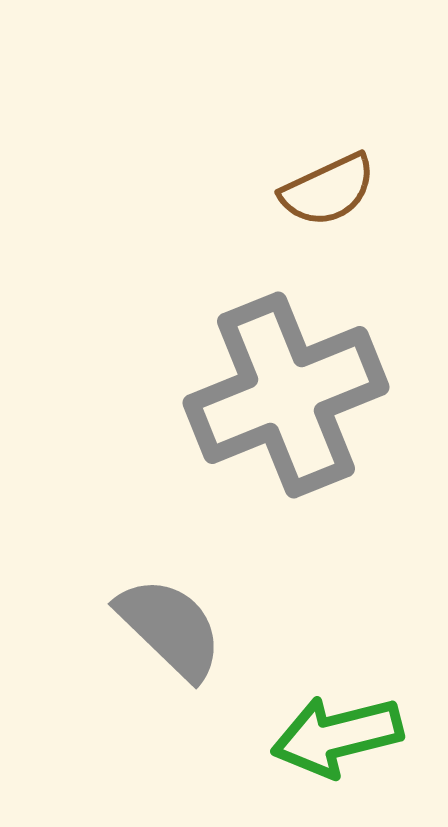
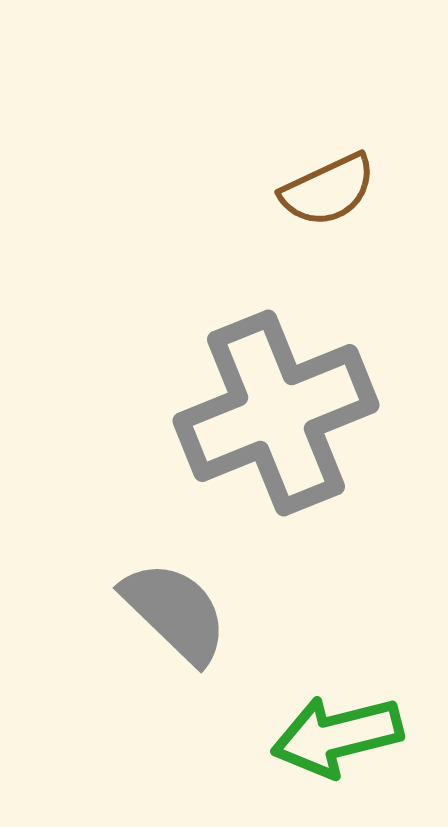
gray cross: moved 10 px left, 18 px down
gray semicircle: moved 5 px right, 16 px up
